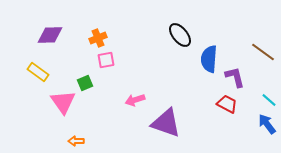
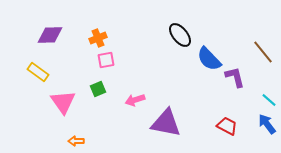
brown line: rotated 15 degrees clockwise
blue semicircle: rotated 48 degrees counterclockwise
green square: moved 13 px right, 6 px down
red trapezoid: moved 22 px down
purple triangle: rotated 8 degrees counterclockwise
